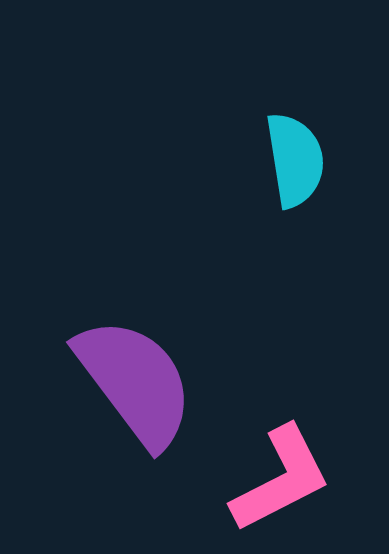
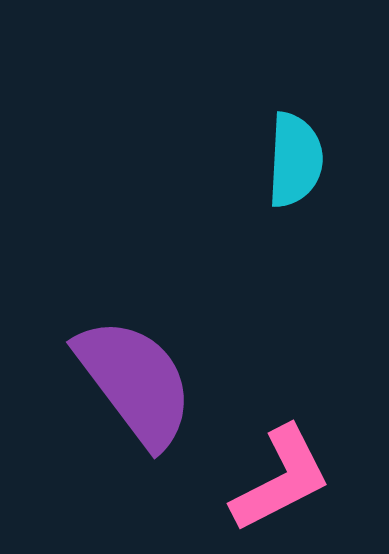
cyan semicircle: rotated 12 degrees clockwise
